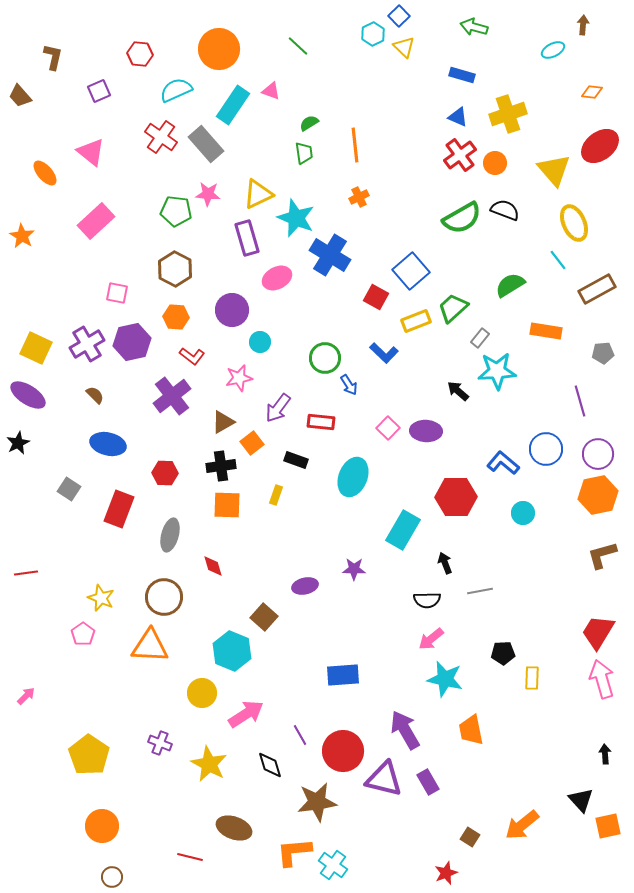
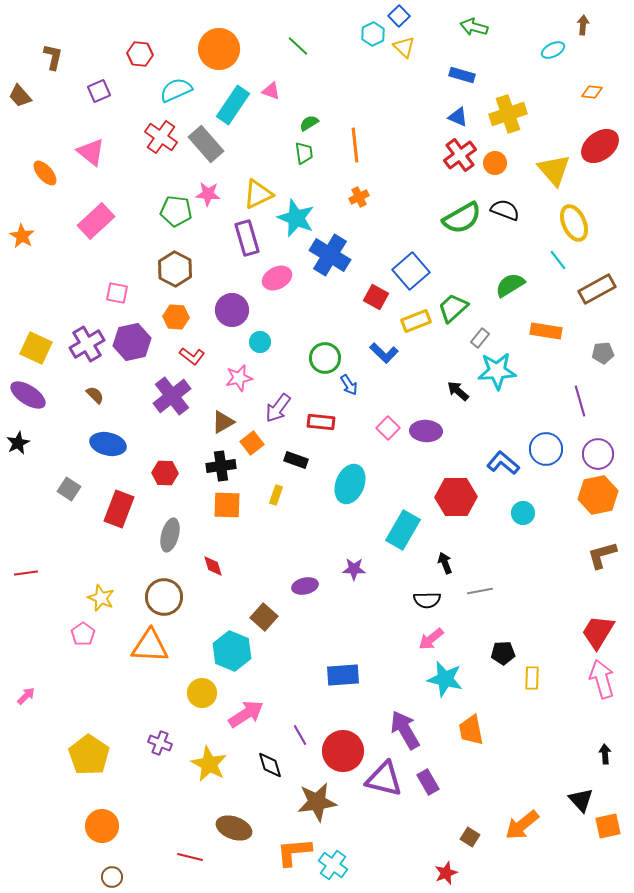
cyan ellipse at (353, 477): moved 3 px left, 7 px down
